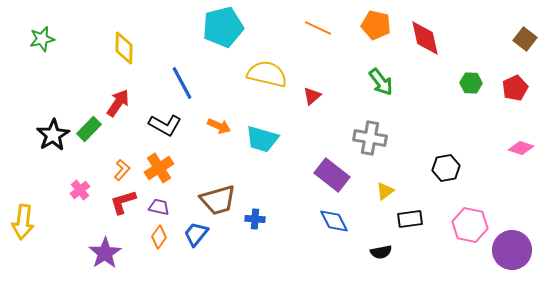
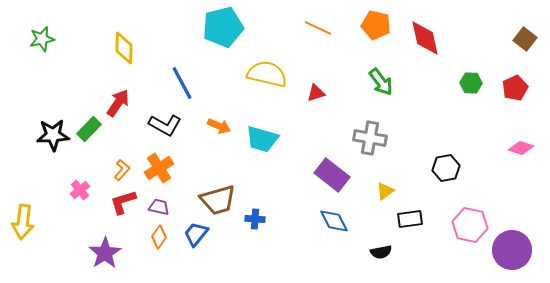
red triangle: moved 4 px right, 3 px up; rotated 24 degrees clockwise
black star: rotated 28 degrees clockwise
